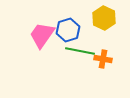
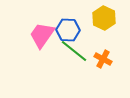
blue hexagon: rotated 20 degrees clockwise
green line: moved 6 px left; rotated 28 degrees clockwise
orange cross: rotated 18 degrees clockwise
